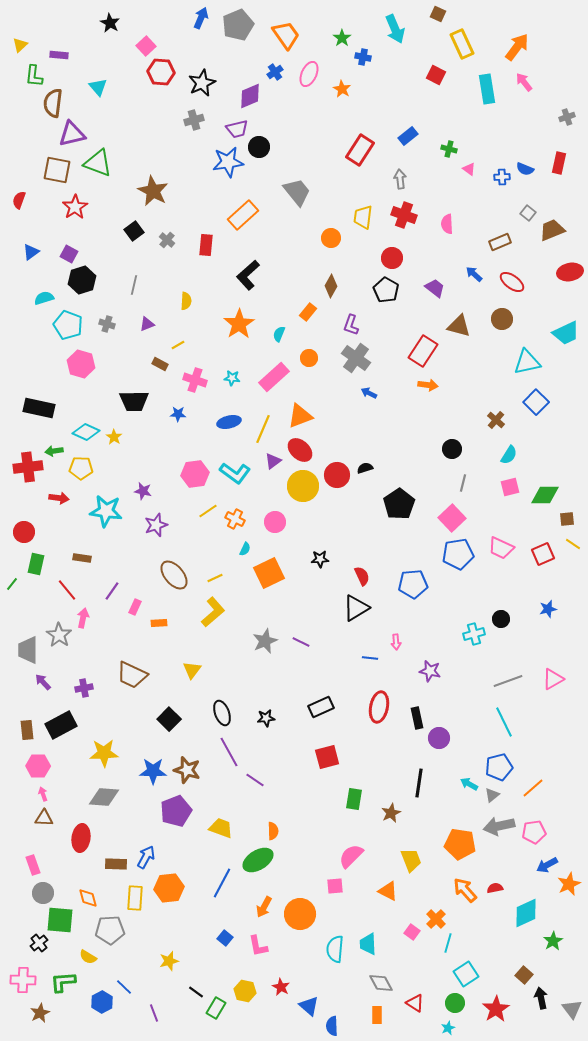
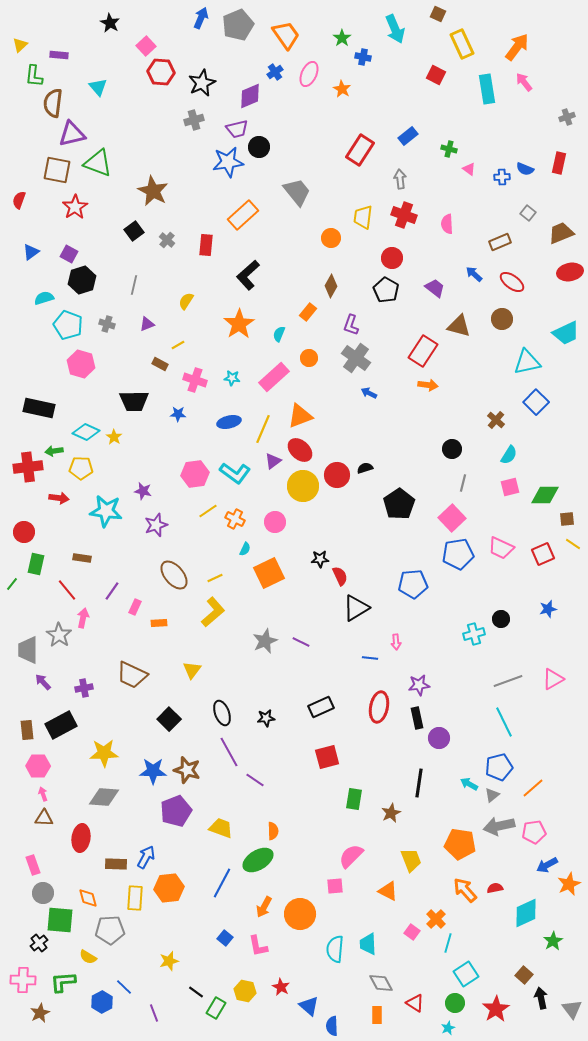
brown trapezoid at (552, 230): moved 9 px right, 3 px down
yellow semicircle at (186, 301): rotated 150 degrees counterclockwise
red semicircle at (362, 576): moved 22 px left
purple star at (430, 671): moved 11 px left, 14 px down; rotated 20 degrees counterclockwise
